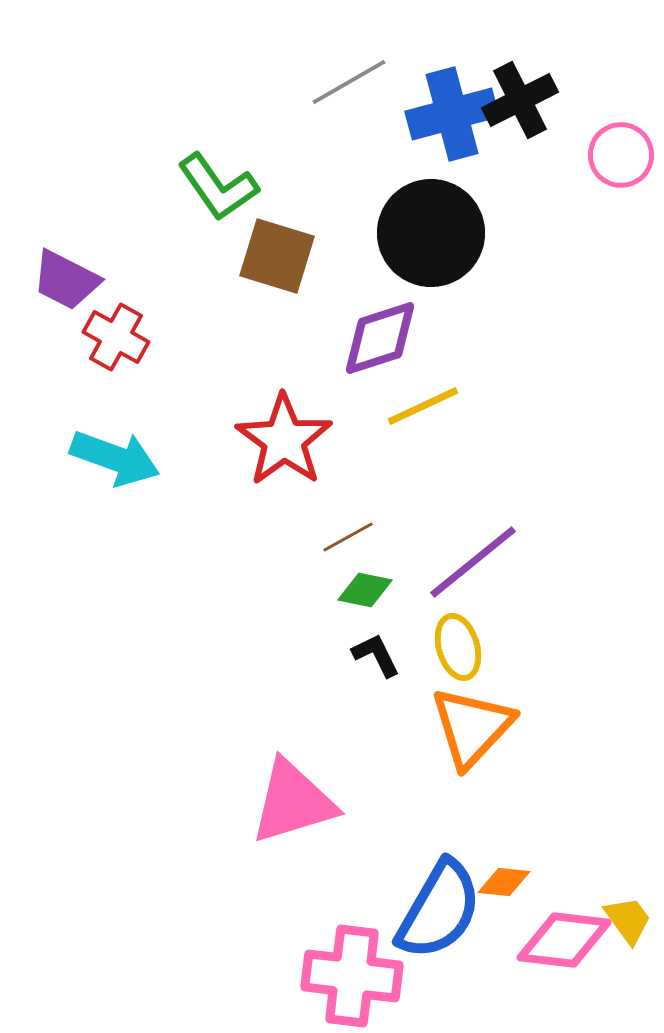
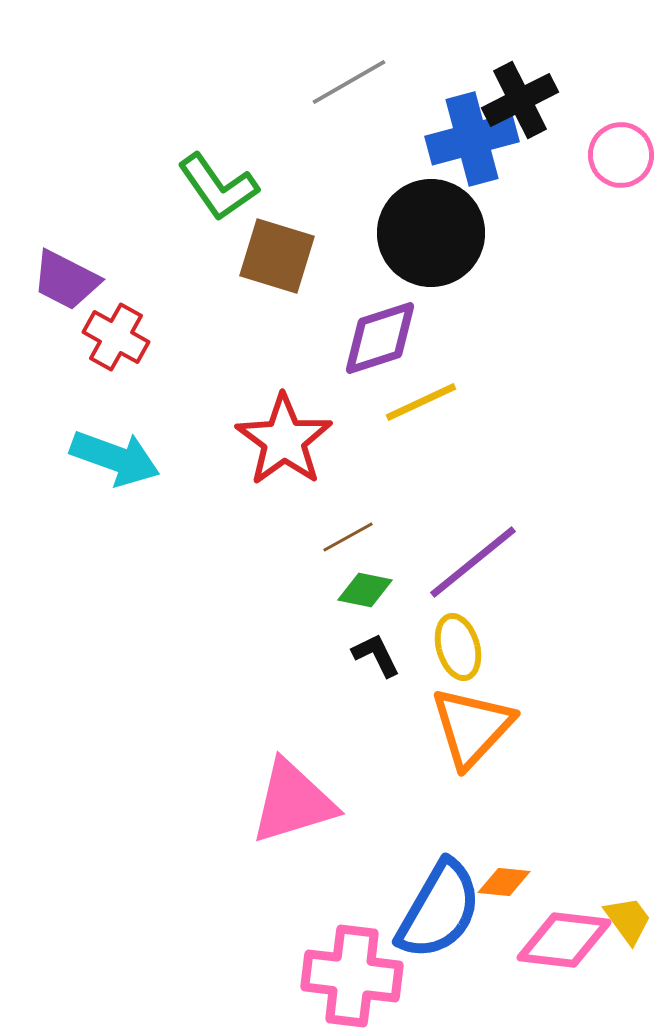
blue cross: moved 20 px right, 25 px down
yellow line: moved 2 px left, 4 px up
